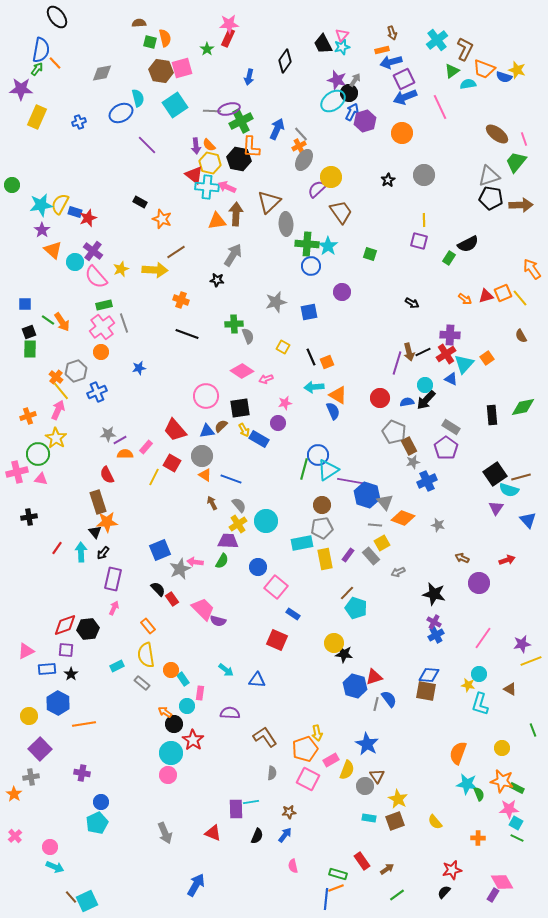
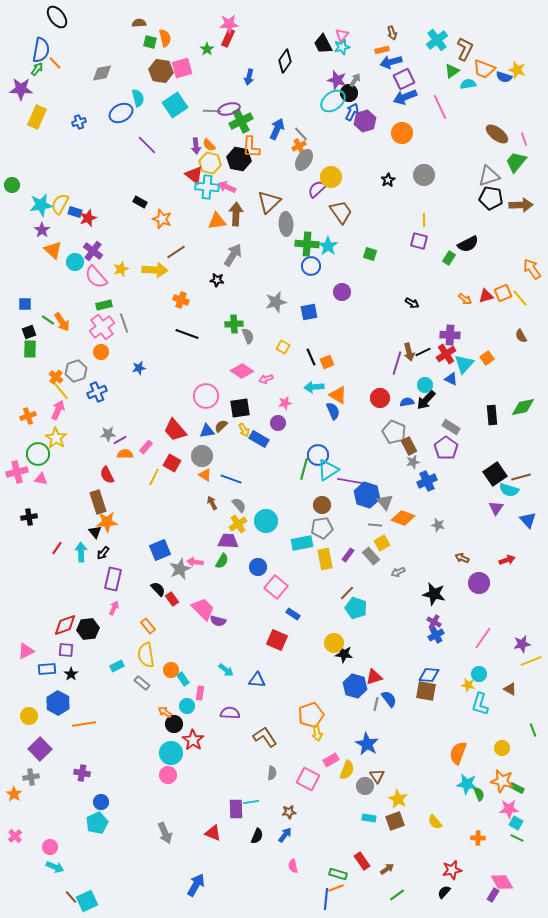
orange pentagon at (305, 749): moved 6 px right, 34 px up
